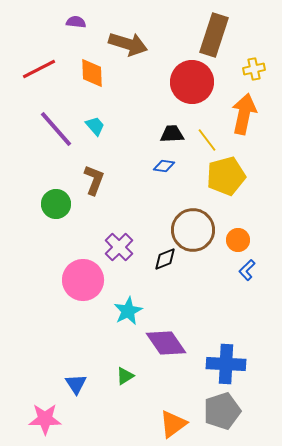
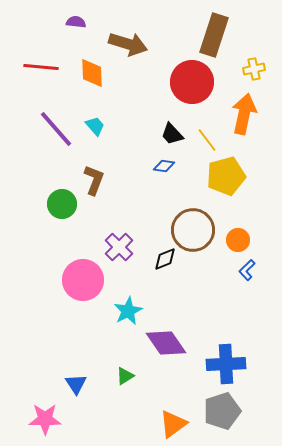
red line: moved 2 px right, 2 px up; rotated 32 degrees clockwise
black trapezoid: rotated 130 degrees counterclockwise
green circle: moved 6 px right
blue cross: rotated 6 degrees counterclockwise
